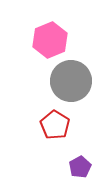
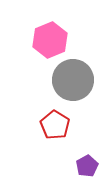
gray circle: moved 2 px right, 1 px up
purple pentagon: moved 7 px right, 1 px up
